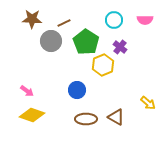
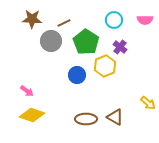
yellow hexagon: moved 2 px right, 1 px down
blue circle: moved 15 px up
brown triangle: moved 1 px left
